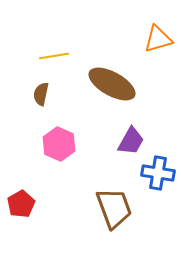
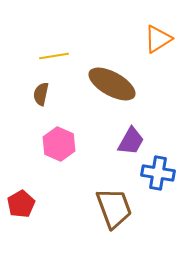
orange triangle: rotated 16 degrees counterclockwise
